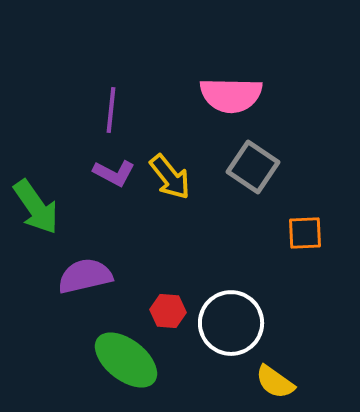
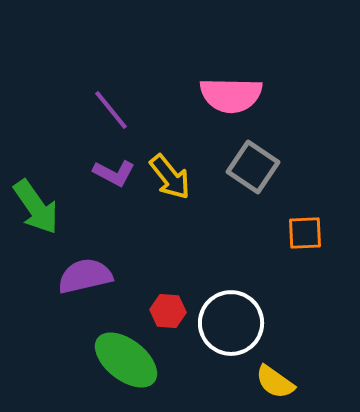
purple line: rotated 45 degrees counterclockwise
